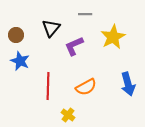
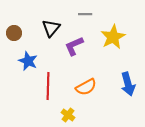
brown circle: moved 2 px left, 2 px up
blue star: moved 8 px right
